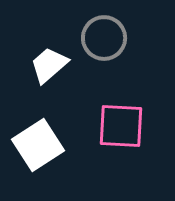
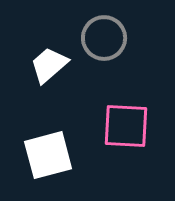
pink square: moved 5 px right
white square: moved 10 px right, 10 px down; rotated 18 degrees clockwise
